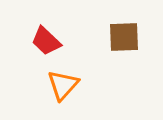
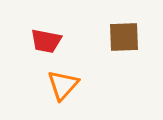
red trapezoid: rotated 32 degrees counterclockwise
